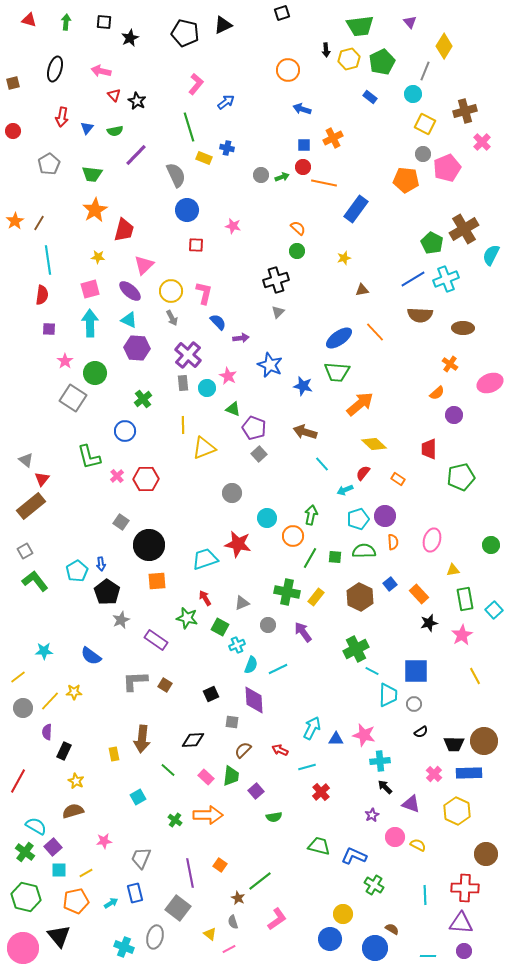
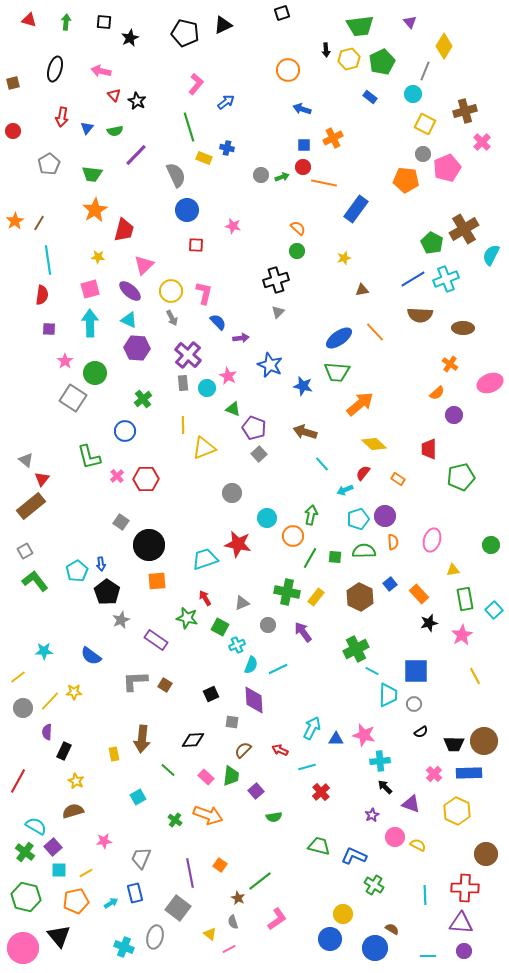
orange arrow at (208, 815): rotated 20 degrees clockwise
